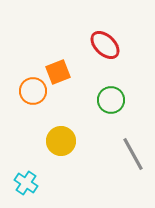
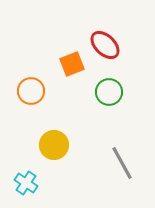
orange square: moved 14 px right, 8 px up
orange circle: moved 2 px left
green circle: moved 2 px left, 8 px up
yellow circle: moved 7 px left, 4 px down
gray line: moved 11 px left, 9 px down
